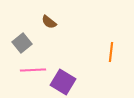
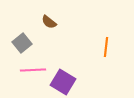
orange line: moved 5 px left, 5 px up
